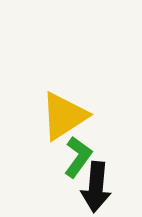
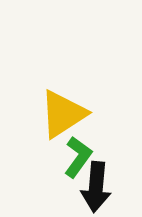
yellow triangle: moved 1 px left, 2 px up
